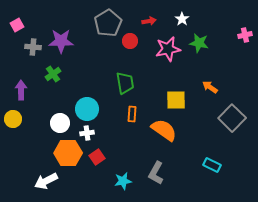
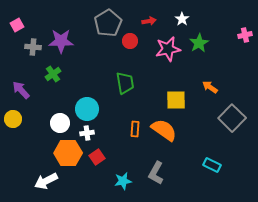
green star: rotated 30 degrees clockwise
purple arrow: rotated 42 degrees counterclockwise
orange rectangle: moved 3 px right, 15 px down
